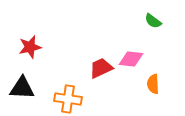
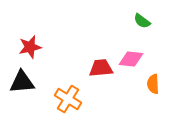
green semicircle: moved 11 px left
red trapezoid: rotated 20 degrees clockwise
black triangle: moved 6 px up; rotated 8 degrees counterclockwise
orange cross: rotated 24 degrees clockwise
